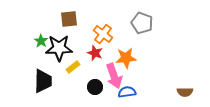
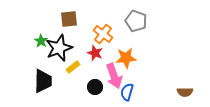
gray pentagon: moved 6 px left, 2 px up
black star: rotated 20 degrees counterclockwise
blue semicircle: rotated 66 degrees counterclockwise
